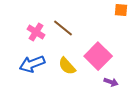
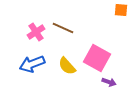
brown line: rotated 15 degrees counterclockwise
pink cross: rotated 24 degrees clockwise
pink square: moved 1 px left, 2 px down; rotated 16 degrees counterclockwise
purple arrow: moved 2 px left
